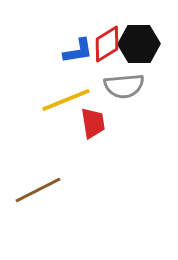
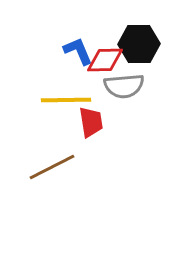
red diamond: moved 2 px left, 16 px down; rotated 30 degrees clockwise
blue L-shape: rotated 104 degrees counterclockwise
yellow line: rotated 21 degrees clockwise
red trapezoid: moved 2 px left, 1 px up
brown line: moved 14 px right, 23 px up
